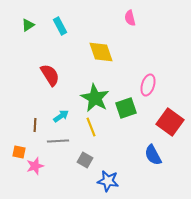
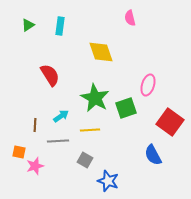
cyan rectangle: rotated 36 degrees clockwise
yellow line: moved 1 px left, 3 px down; rotated 72 degrees counterclockwise
blue star: rotated 10 degrees clockwise
